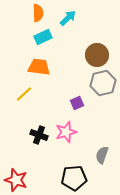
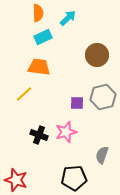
gray hexagon: moved 14 px down
purple square: rotated 24 degrees clockwise
